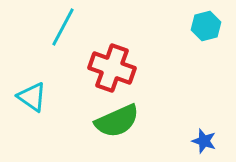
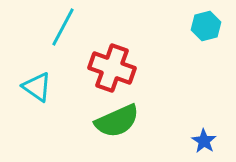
cyan triangle: moved 5 px right, 10 px up
blue star: rotated 15 degrees clockwise
